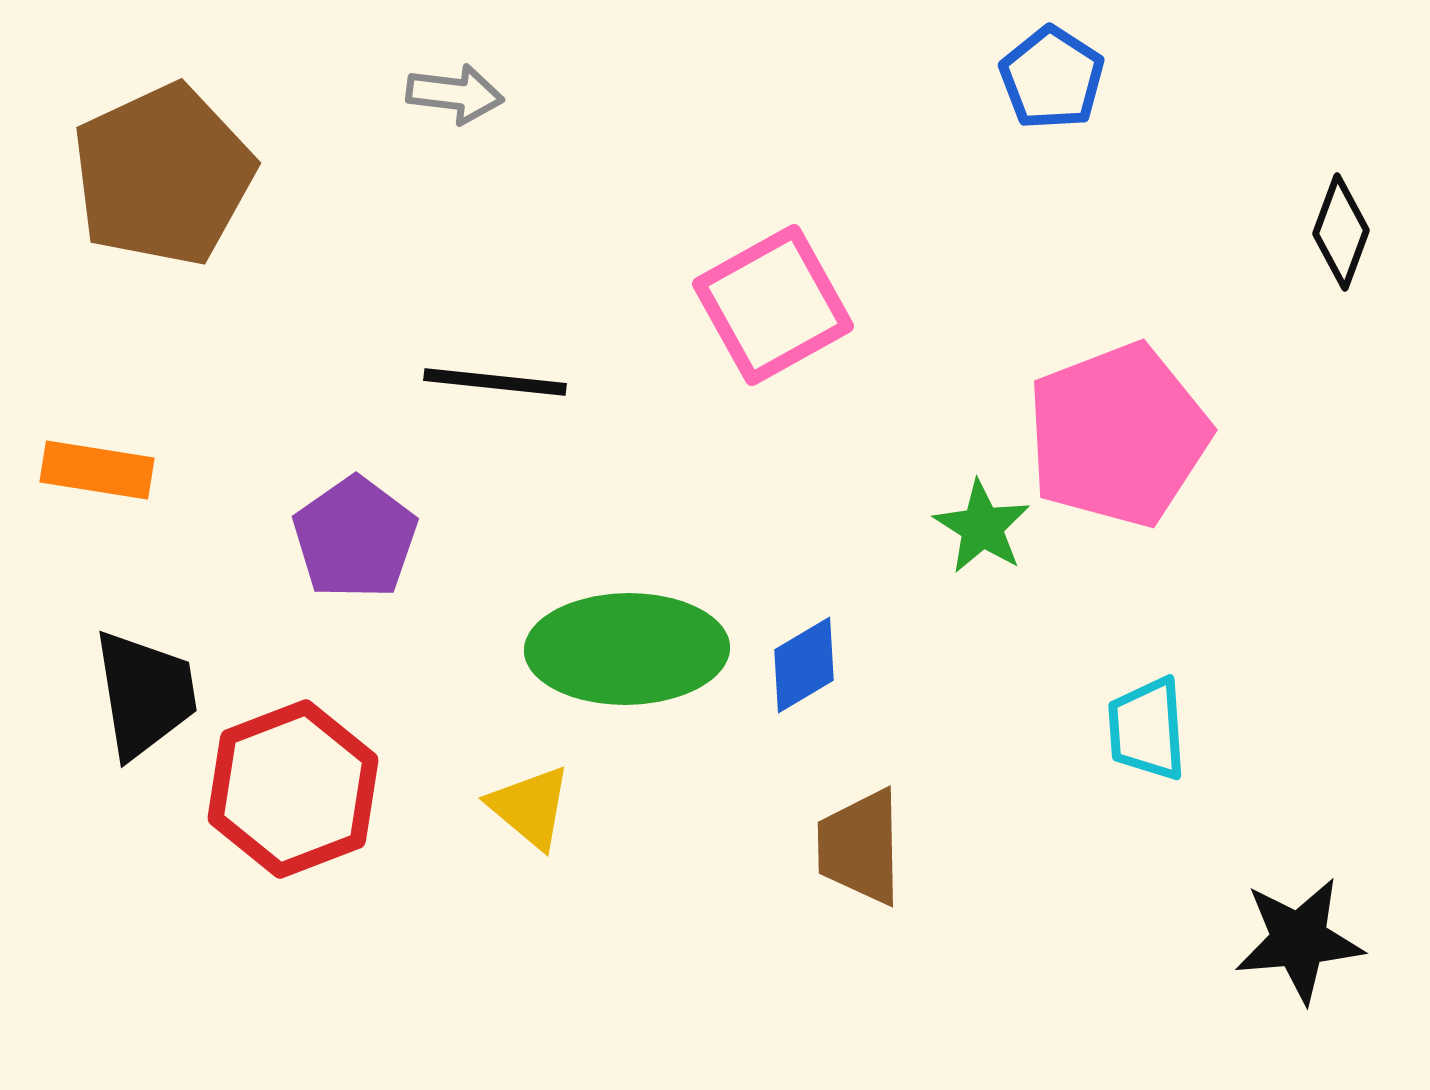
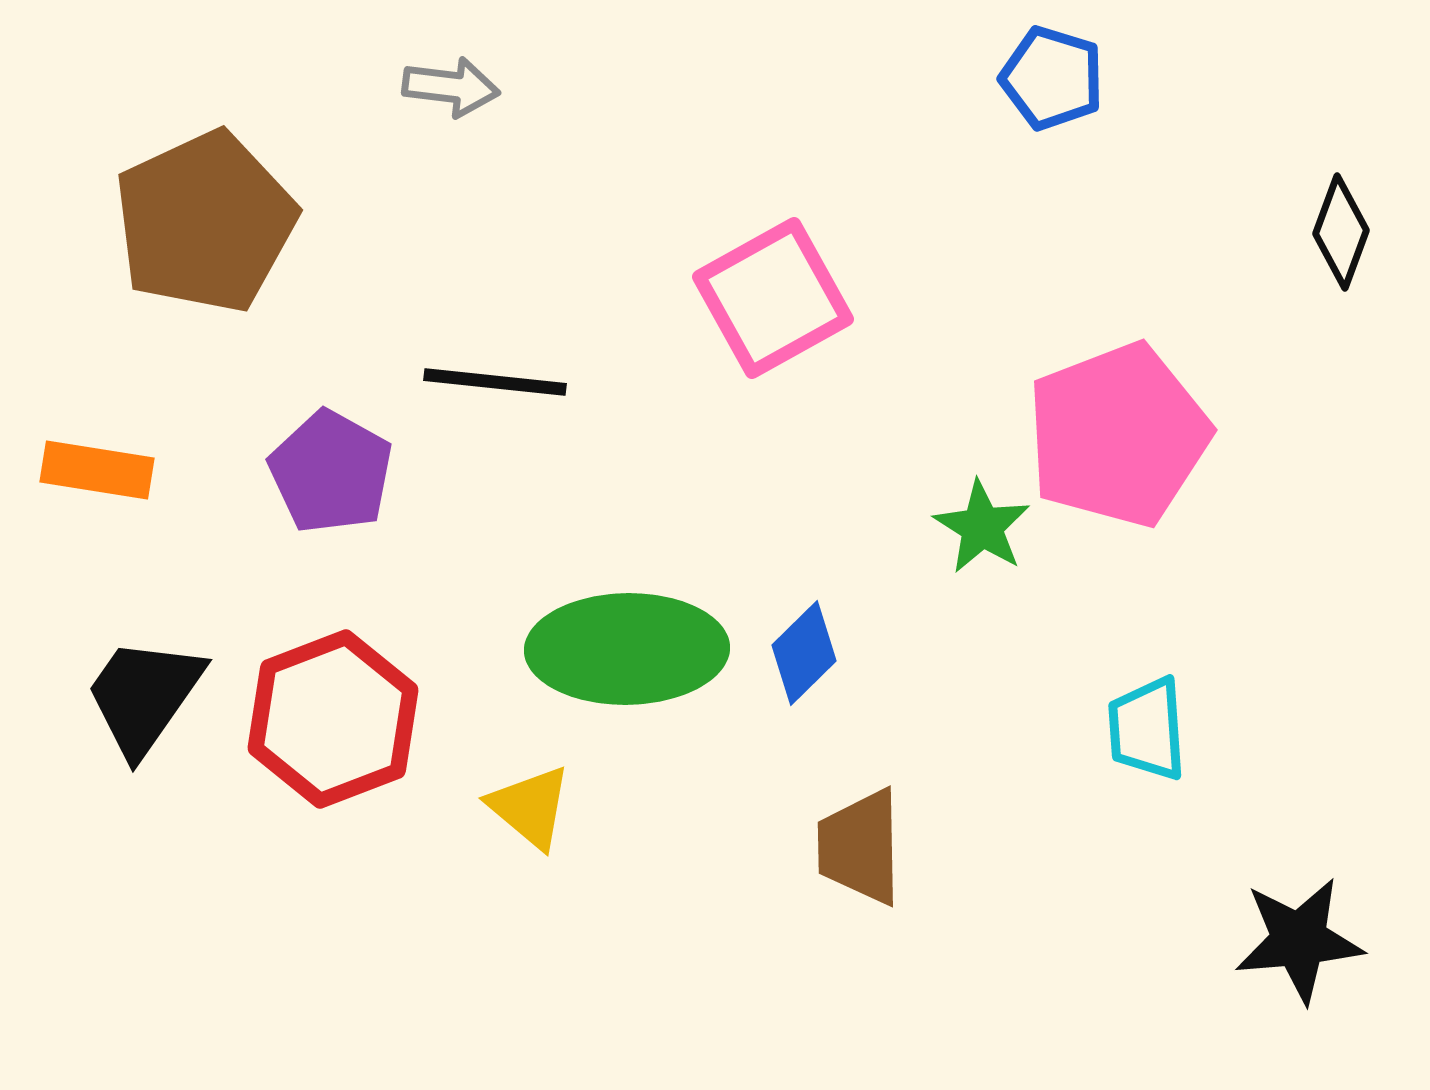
blue pentagon: rotated 16 degrees counterclockwise
gray arrow: moved 4 px left, 7 px up
brown pentagon: moved 42 px right, 47 px down
pink square: moved 7 px up
purple pentagon: moved 24 px left, 66 px up; rotated 8 degrees counterclockwise
blue diamond: moved 12 px up; rotated 14 degrees counterclockwise
black trapezoid: moved 1 px left, 2 px down; rotated 136 degrees counterclockwise
red hexagon: moved 40 px right, 70 px up
